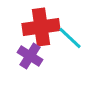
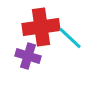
purple cross: moved 2 px left; rotated 15 degrees counterclockwise
